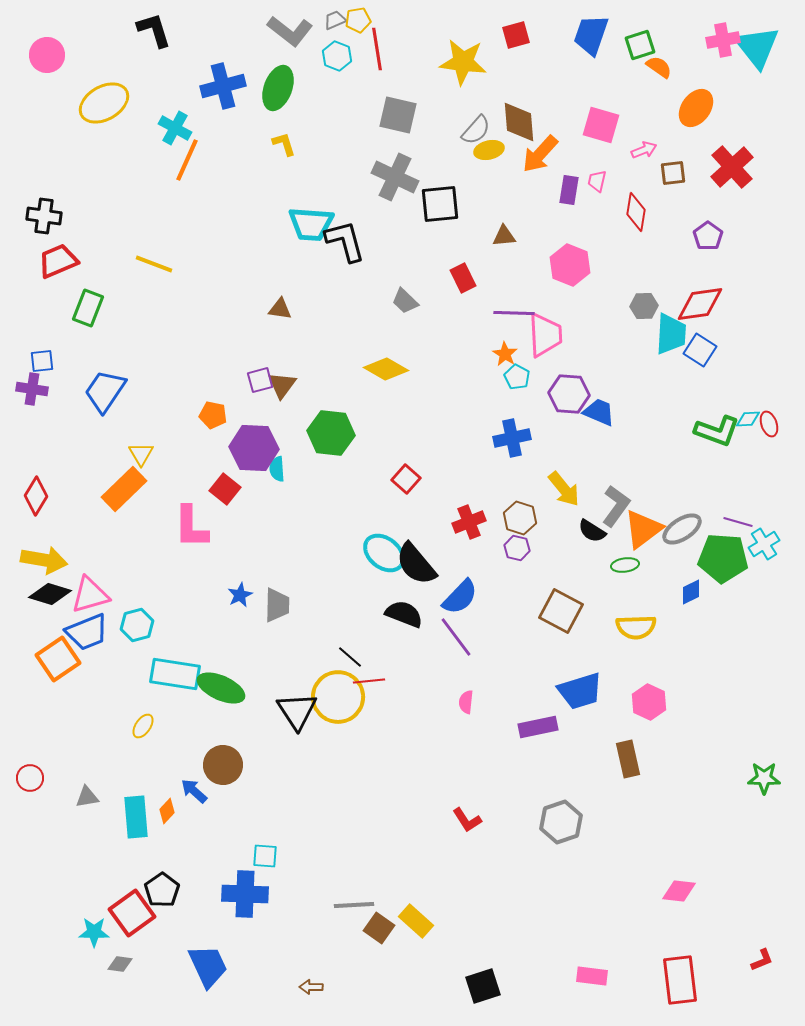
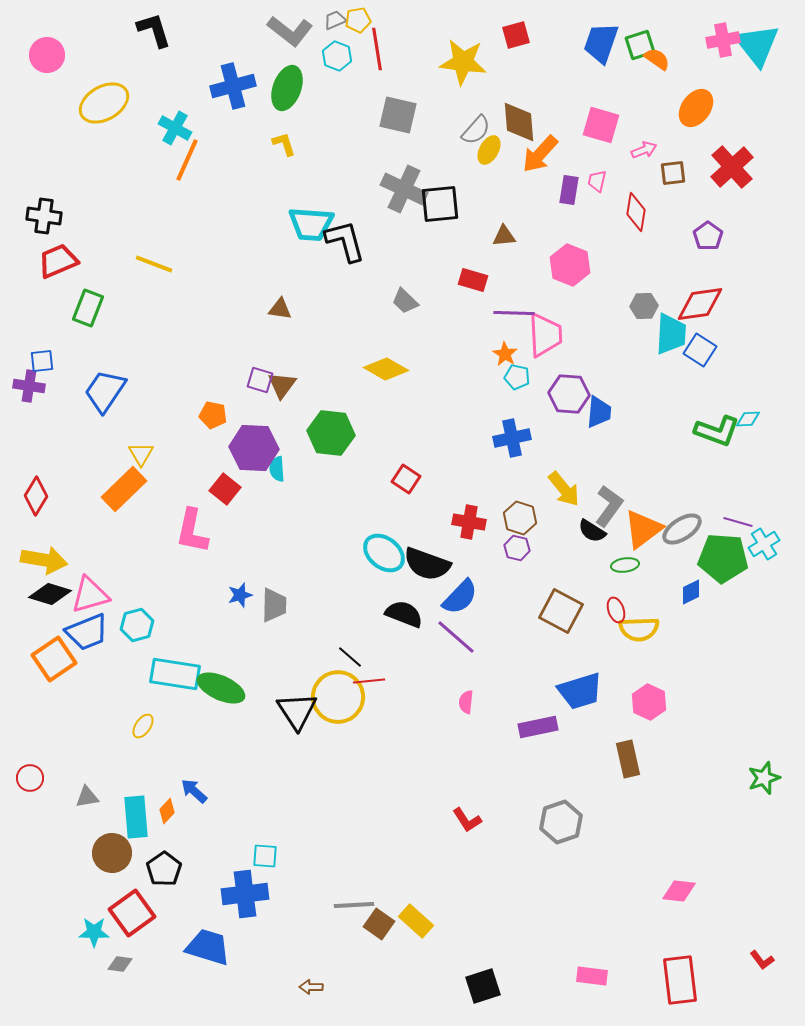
blue trapezoid at (591, 35): moved 10 px right, 8 px down
cyan triangle at (757, 47): moved 2 px up
orange semicircle at (659, 67): moved 2 px left, 8 px up
blue cross at (223, 86): moved 10 px right
green ellipse at (278, 88): moved 9 px right
yellow ellipse at (489, 150): rotated 48 degrees counterclockwise
gray cross at (395, 177): moved 9 px right, 12 px down
red rectangle at (463, 278): moved 10 px right, 2 px down; rotated 48 degrees counterclockwise
cyan pentagon at (517, 377): rotated 15 degrees counterclockwise
purple square at (260, 380): rotated 32 degrees clockwise
purple cross at (32, 389): moved 3 px left, 3 px up
blue trapezoid at (599, 412): rotated 72 degrees clockwise
red ellipse at (769, 424): moved 153 px left, 186 px down
red square at (406, 479): rotated 8 degrees counterclockwise
gray L-shape at (616, 506): moved 7 px left
red cross at (469, 522): rotated 32 degrees clockwise
pink L-shape at (191, 527): moved 1 px right, 4 px down; rotated 12 degrees clockwise
black semicircle at (416, 564): moved 11 px right; rotated 30 degrees counterclockwise
blue star at (240, 595): rotated 10 degrees clockwise
gray trapezoid at (277, 605): moved 3 px left
yellow semicircle at (636, 627): moved 3 px right, 2 px down
purple line at (456, 637): rotated 12 degrees counterclockwise
orange square at (58, 659): moved 4 px left
brown circle at (223, 765): moved 111 px left, 88 px down
green star at (764, 778): rotated 20 degrees counterclockwise
black pentagon at (162, 890): moved 2 px right, 21 px up
blue cross at (245, 894): rotated 9 degrees counterclockwise
brown square at (379, 928): moved 4 px up
red L-shape at (762, 960): rotated 75 degrees clockwise
blue trapezoid at (208, 966): moved 19 px up; rotated 48 degrees counterclockwise
